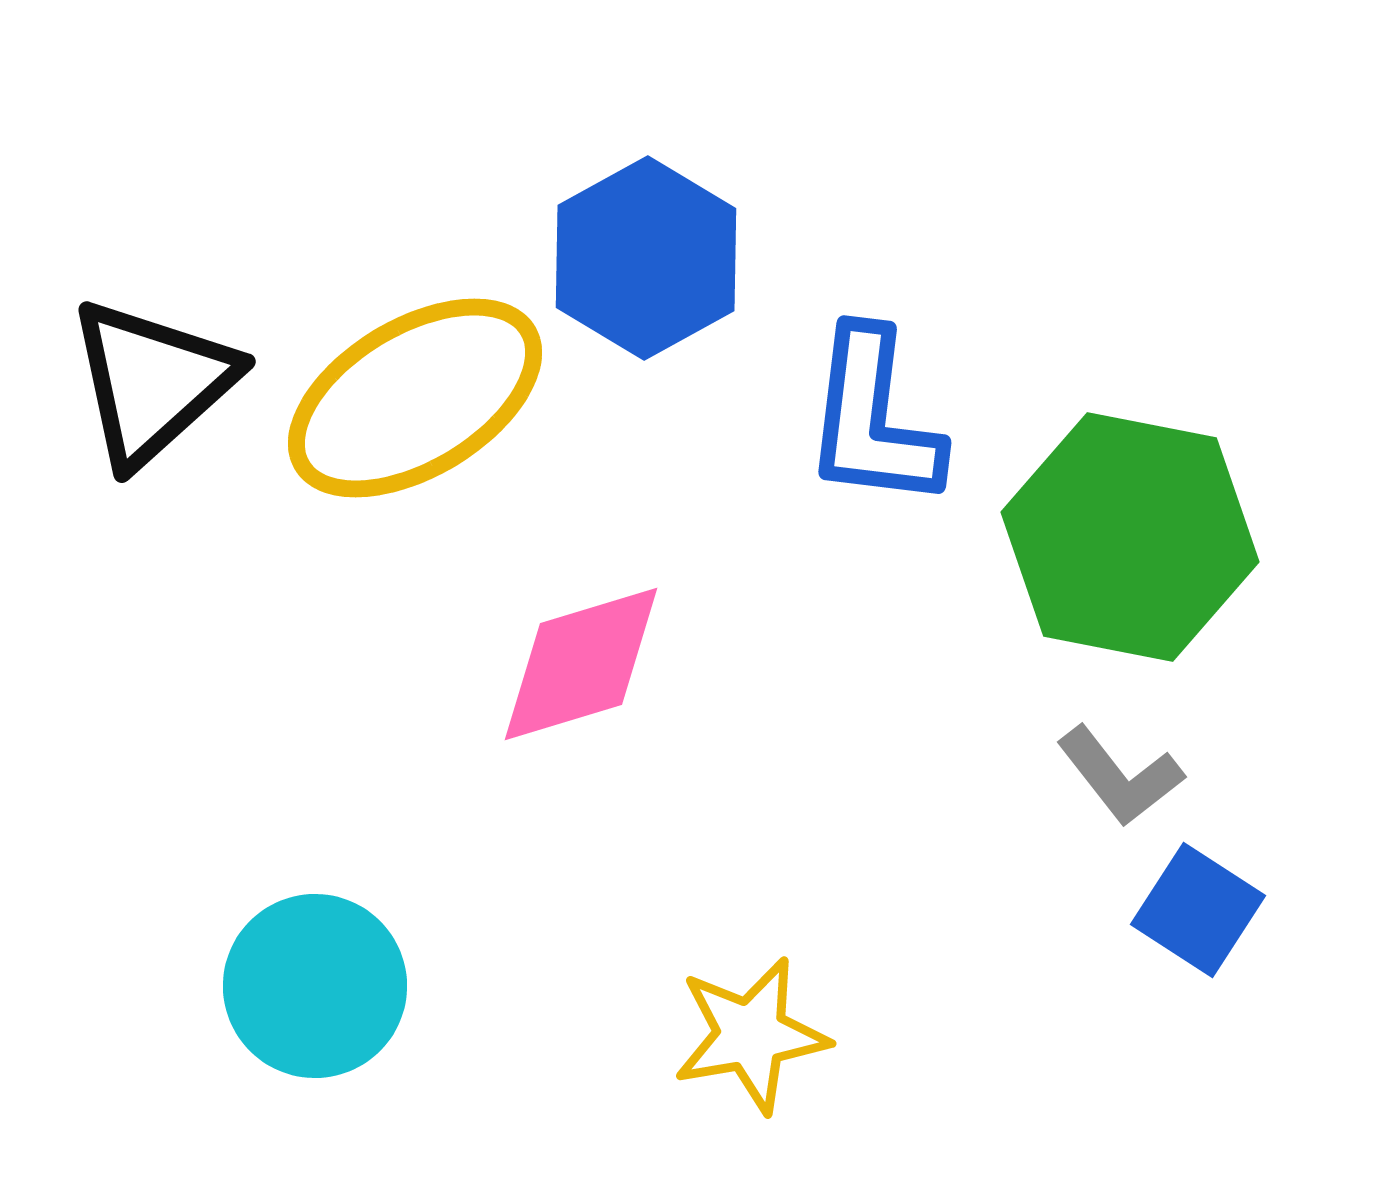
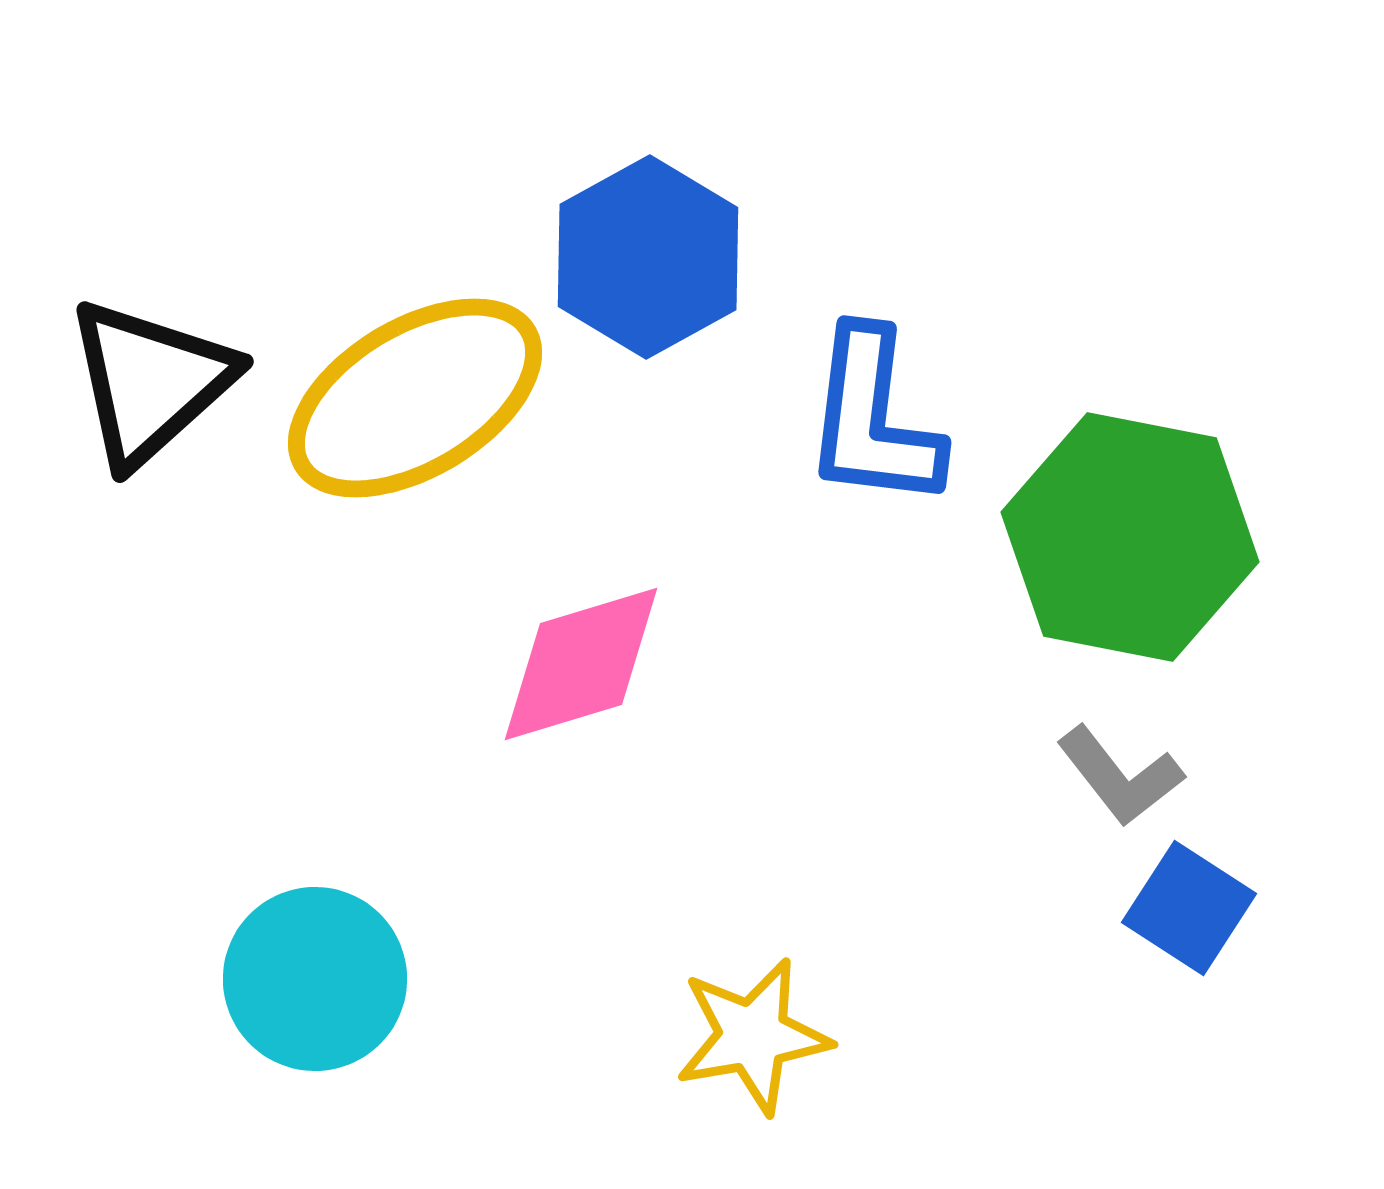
blue hexagon: moved 2 px right, 1 px up
black triangle: moved 2 px left
blue square: moved 9 px left, 2 px up
cyan circle: moved 7 px up
yellow star: moved 2 px right, 1 px down
